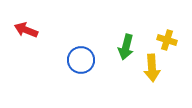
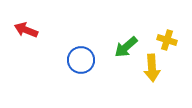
green arrow: rotated 35 degrees clockwise
